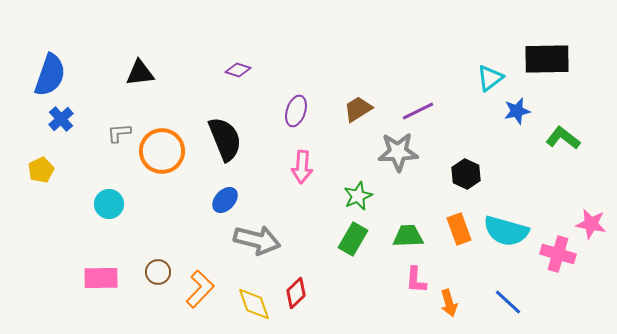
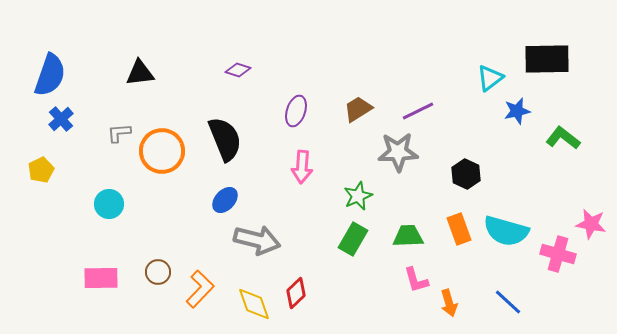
pink L-shape: rotated 20 degrees counterclockwise
